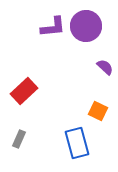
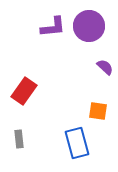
purple circle: moved 3 px right
red rectangle: rotated 12 degrees counterclockwise
orange square: rotated 18 degrees counterclockwise
gray rectangle: rotated 30 degrees counterclockwise
